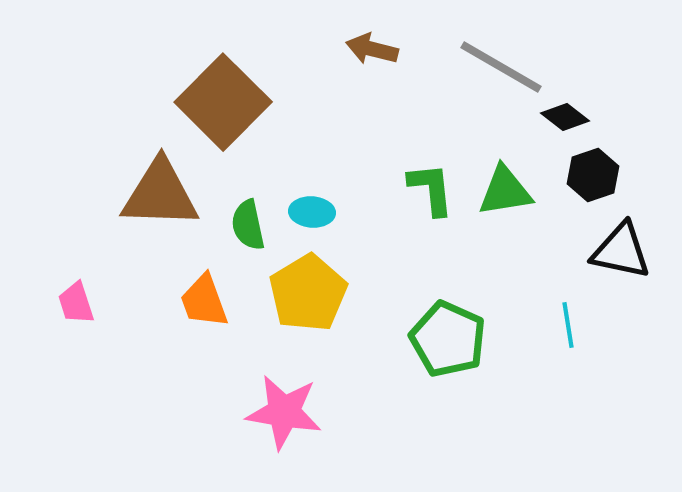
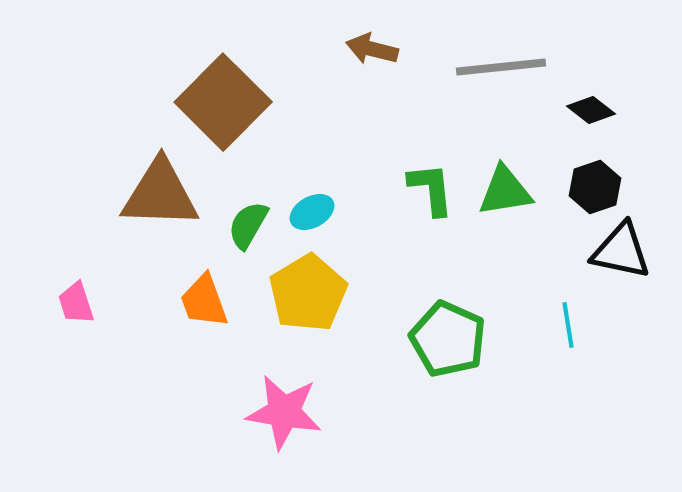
gray line: rotated 36 degrees counterclockwise
black diamond: moved 26 px right, 7 px up
black hexagon: moved 2 px right, 12 px down
cyan ellipse: rotated 33 degrees counterclockwise
green semicircle: rotated 42 degrees clockwise
